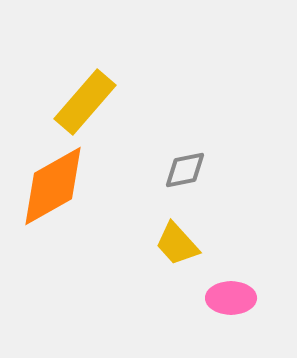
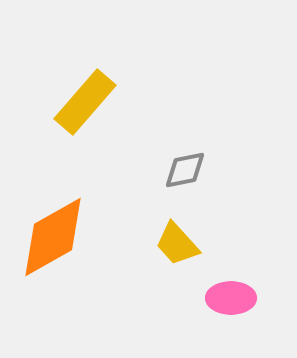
orange diamond: moved 51 px down
